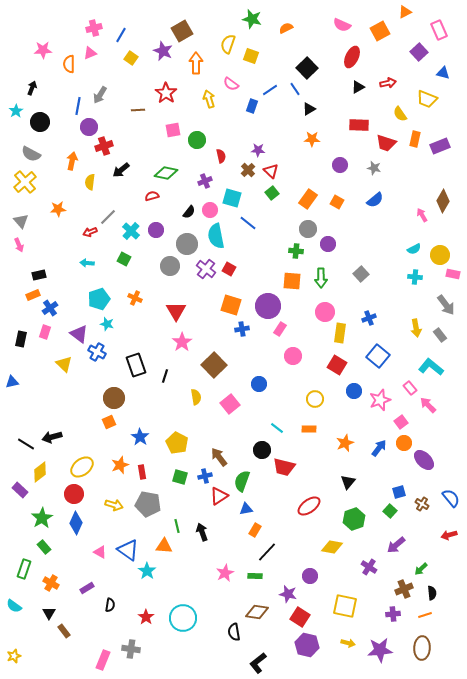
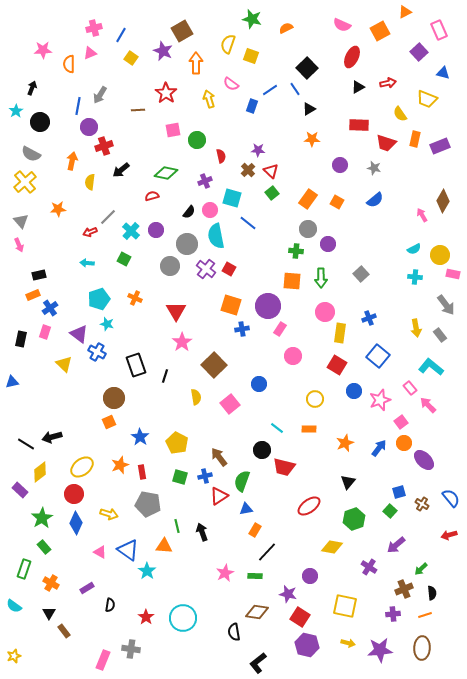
yellow arrow at (114, 505): moved 5 px left, 9 px down
